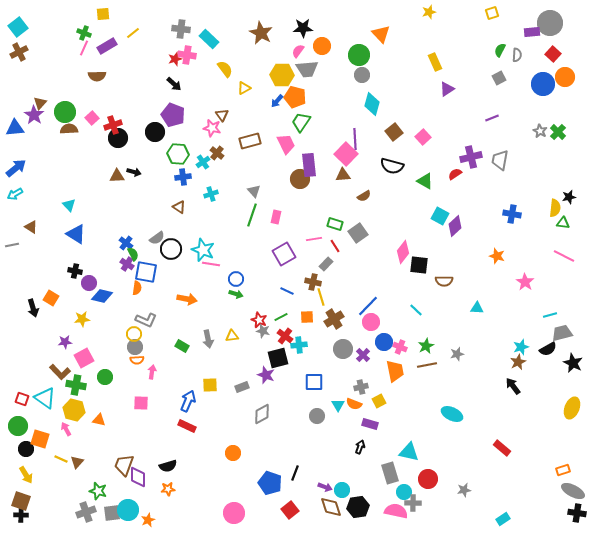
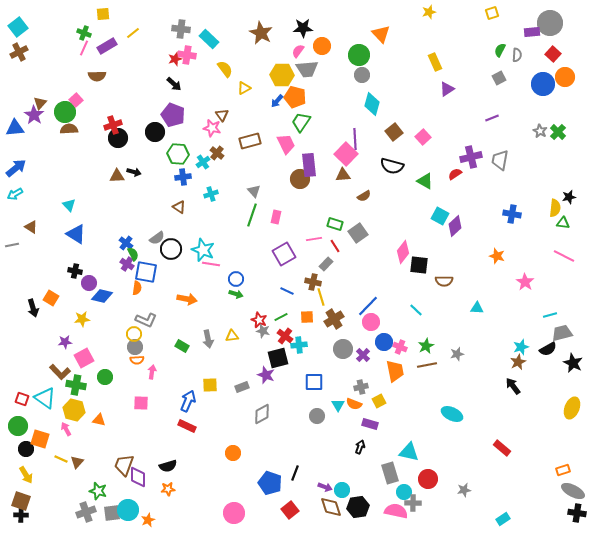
pink square at (92, 118): moved 16 px left, 18 px up
